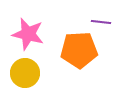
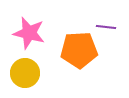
purple line: moved 5 px right, 5 px down
pink star: moved 1 px right, 1 px up
